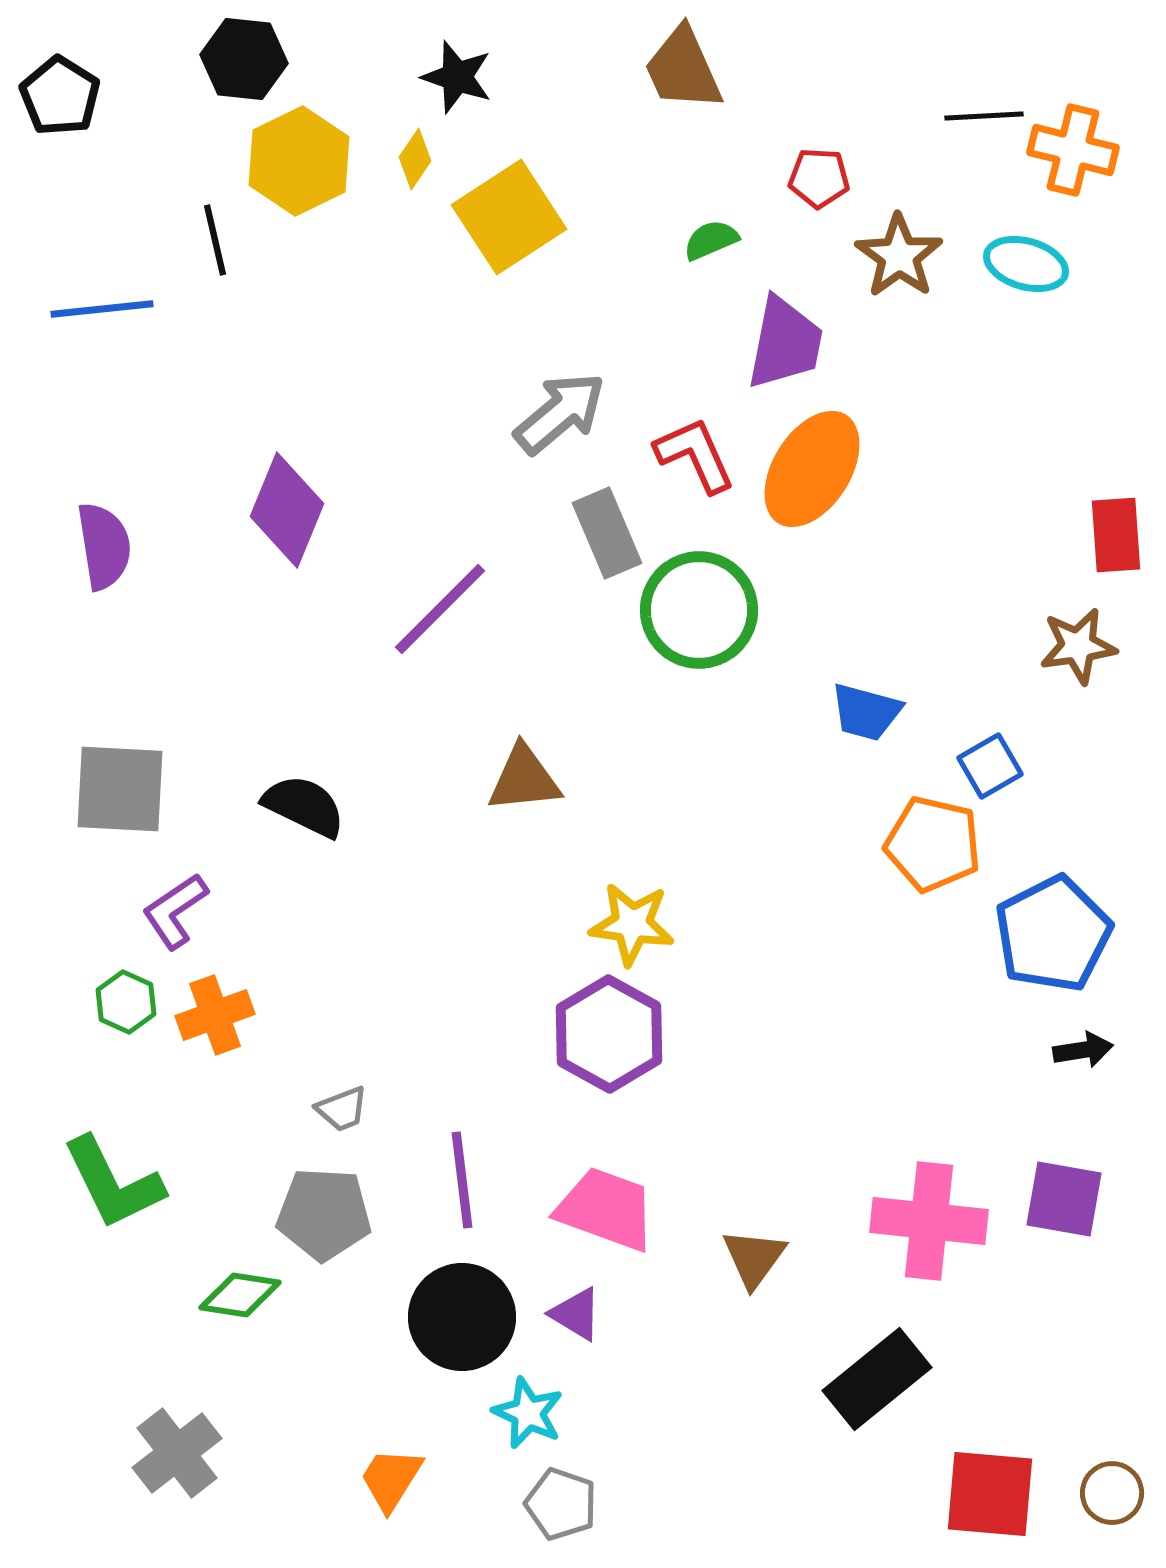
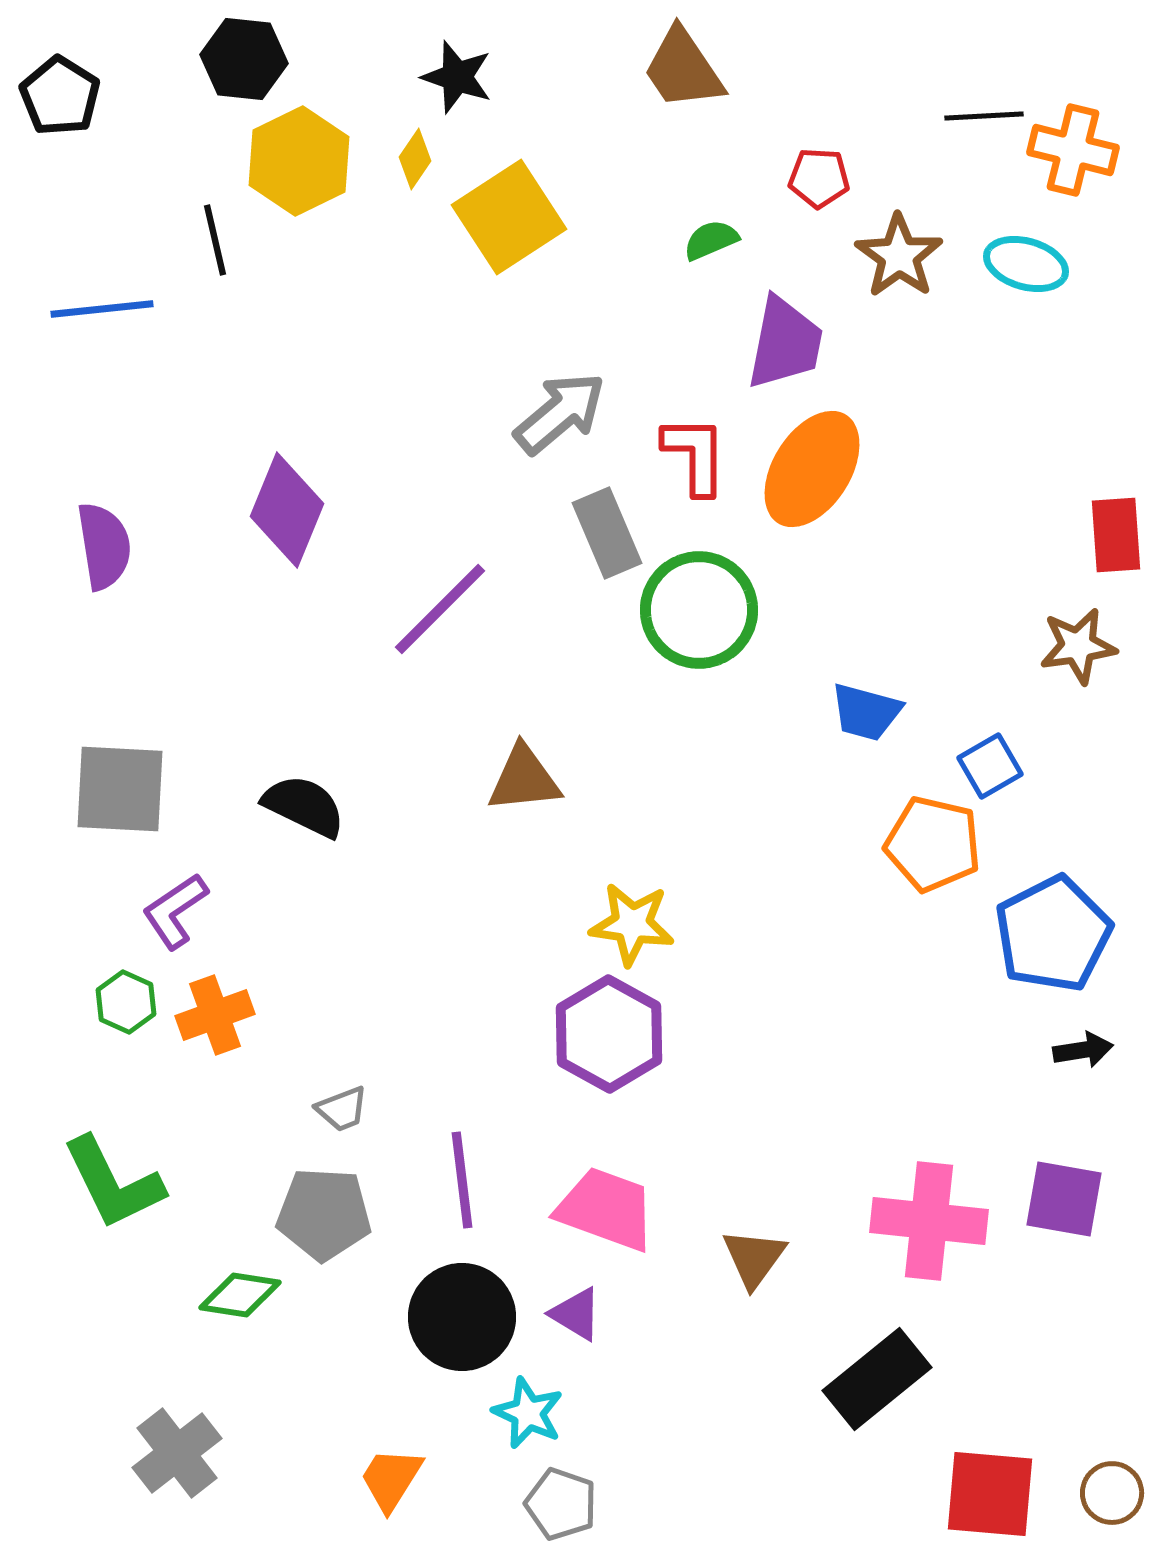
brown trapezoid at (683, 69): rotated 10 degrees counterclockwise
red L-shape at (695, 455): rotated 24 degrees clockwise
